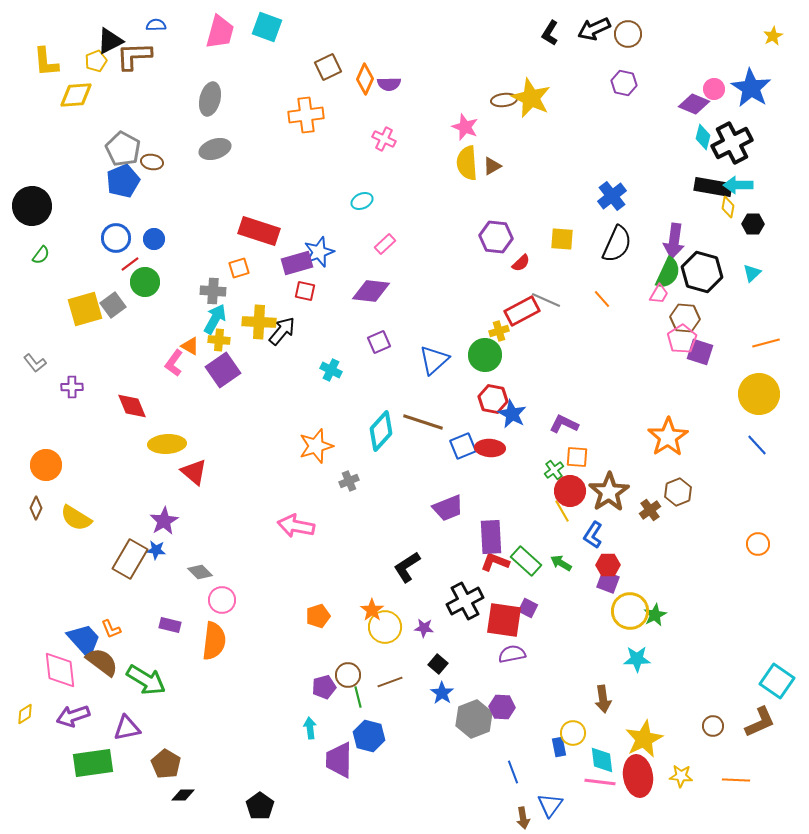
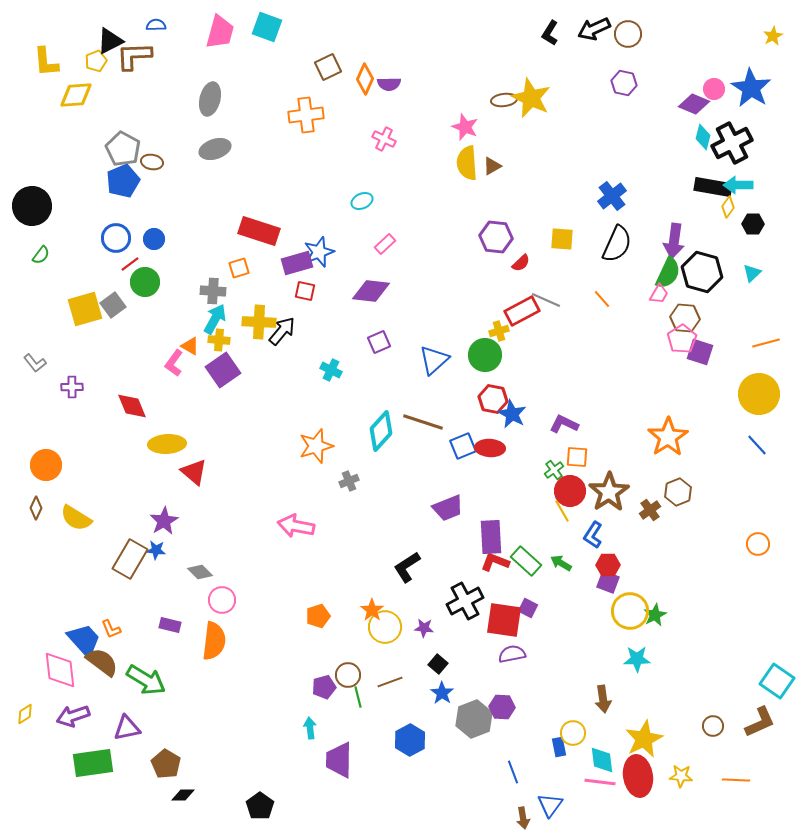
yellow diamond at (728, 207): rotated 25 degrees clockwise
blue hexagon at (369, 736): moved 41 px right, 4 px down; rotated 16 degrees clockwise
